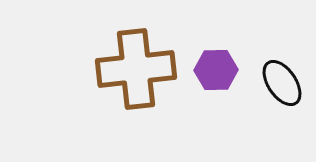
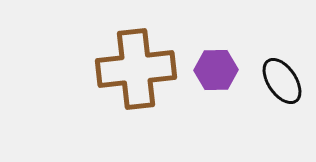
black ellipse: moved 2 px up
